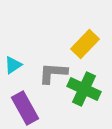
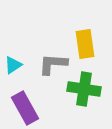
yellow rectangle: rotated 52 degrees counterclockwise
gray L-shape: moved 9 px up
green cross: rotated 16 degrees counterclockwise
